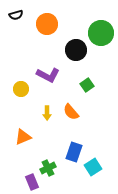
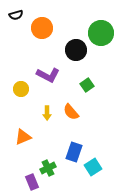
orange circle: moved 5 px left, 4 px down
